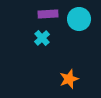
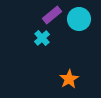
purple rectangle: moved 4 px right, 1 px down; rotated 36 degrees counterclockwise
orange star: rotated 12 degrees counterclockwise
